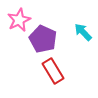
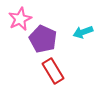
pink star: moved 1 px right, 1 px up
cyan arrow: rotated 66 degrees counterclockwise
